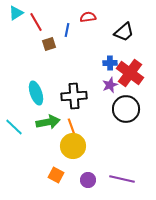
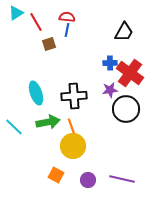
red semicircle: moved 21 px left; rotated 14 degrees clockwise
black trapezoid: rotated 20 degrees counterclockwise
purple star: moved 5 px down; rotated 14 degrees clockwise
